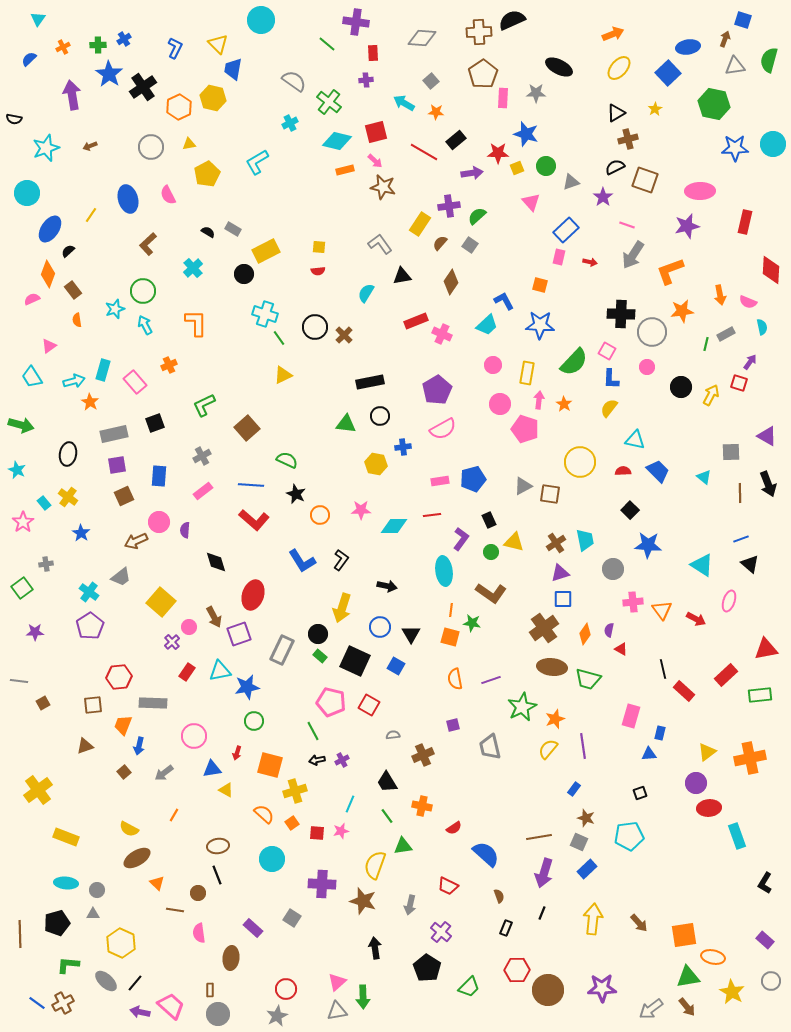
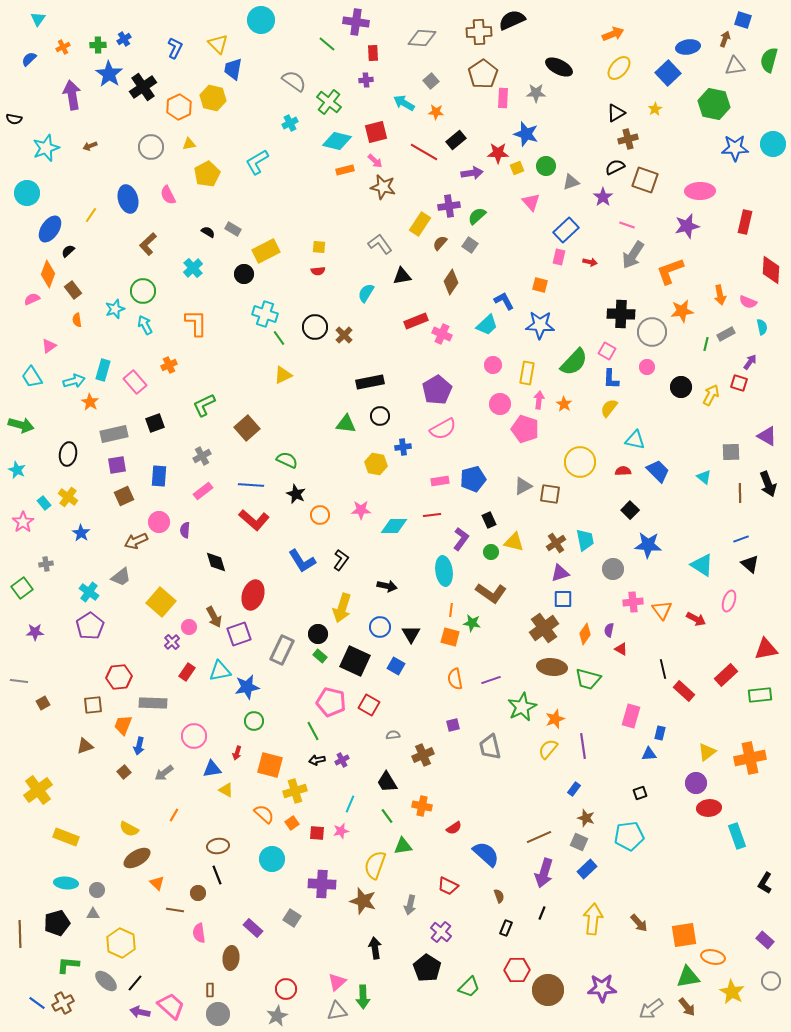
brown line at (539, 837): rotated 15 degrees counterclockwise
